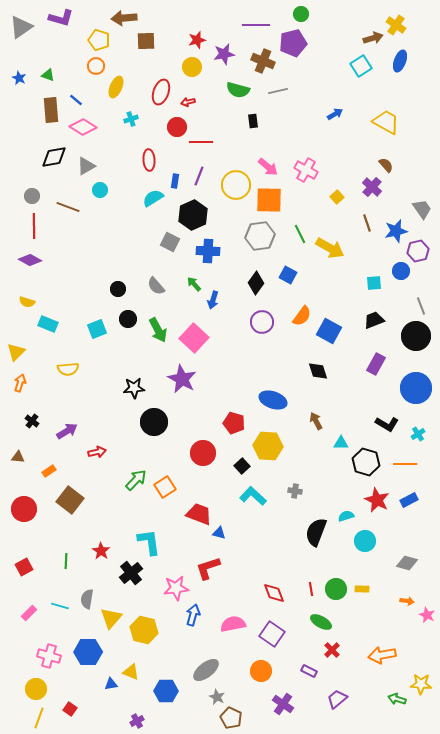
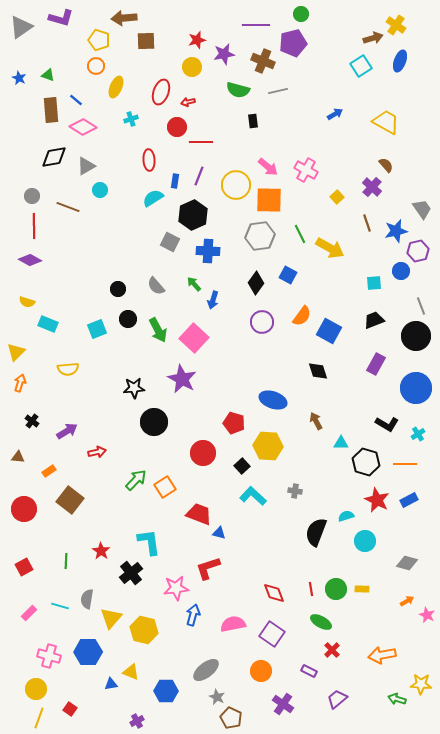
orange arrow at (407, 601): rotated 40 degrees counterclockwise
